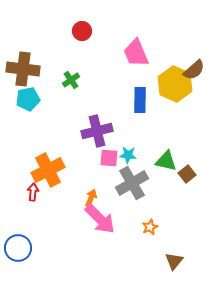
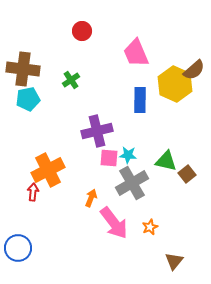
pink arrow: moved 14 px right, 4 px down; rotated 8 degrees clockwise
